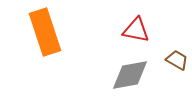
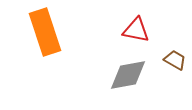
brown trapezoid: moved 2 px left
gray diamond: moved 2 px left
